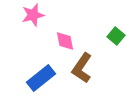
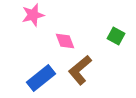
green square: rotated 12 degrees counterclockwise
pink diamond: rotated 10 degrees counterclockwise
brown L-shape: moved 2 px left, 2 px down; rotated 16 degrees clockwise
